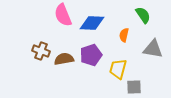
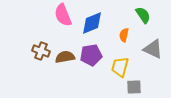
blue diamond: rotated 25 degrees counterclockwise
gray triangle: rotated 15 degrees clockwise
purple pentagon: rotated 10 degrees clockwise
brown semicircle: moved 1 px right, 2 px up
yellow trapezoid: moved 2 px right, 2 px up
